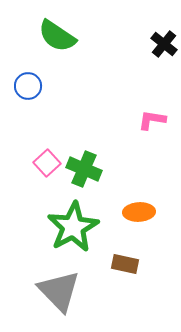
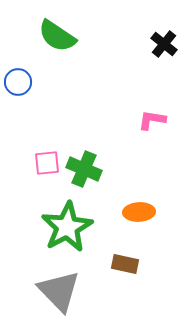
blue circle: moved 10 px left, 4 px up
pink square: rotated 36 degrees clockwise
green star: moved 6 px left
